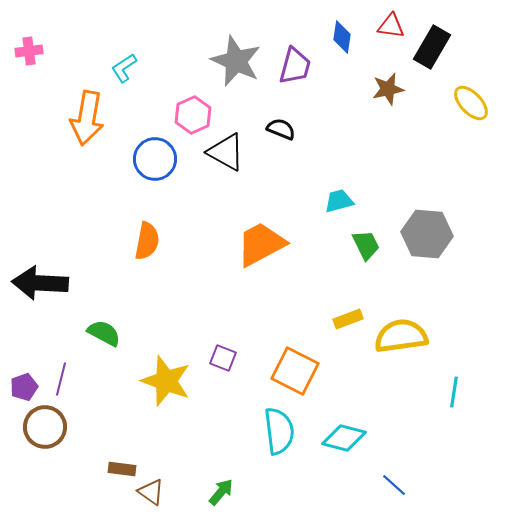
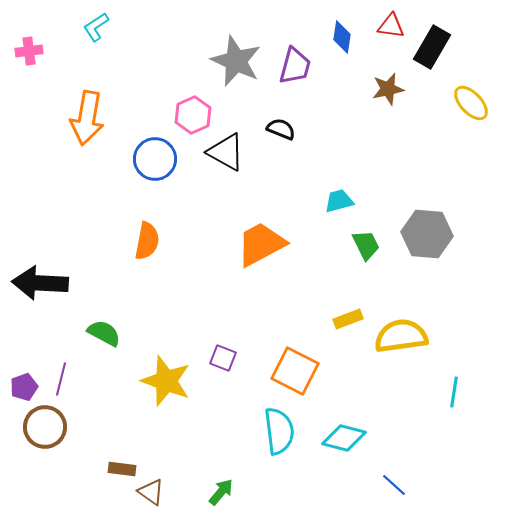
cyan L-shape: moved 28 px left, 41 px up
